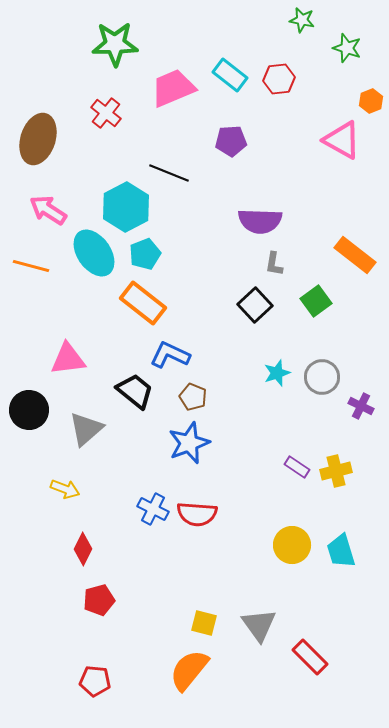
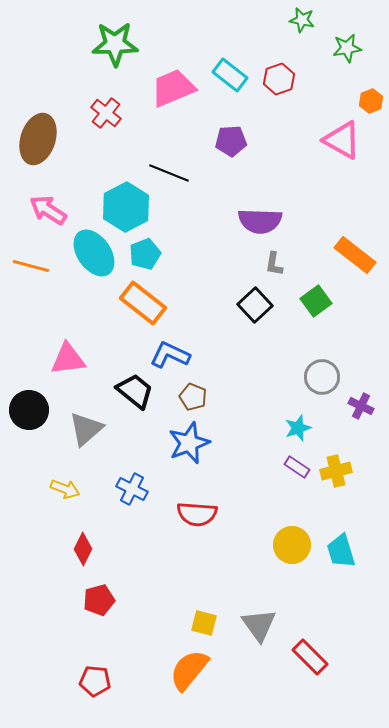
green star at (347, 48): rotated 28 degrees counterclockwise
red hexagon at (279, 79): rotated 12 degrees counterclockwise
cyan star at (277, 373): moved 21 px right, 55 px down
blue cross at (153, 509): moved 21 px left, 20 px up
